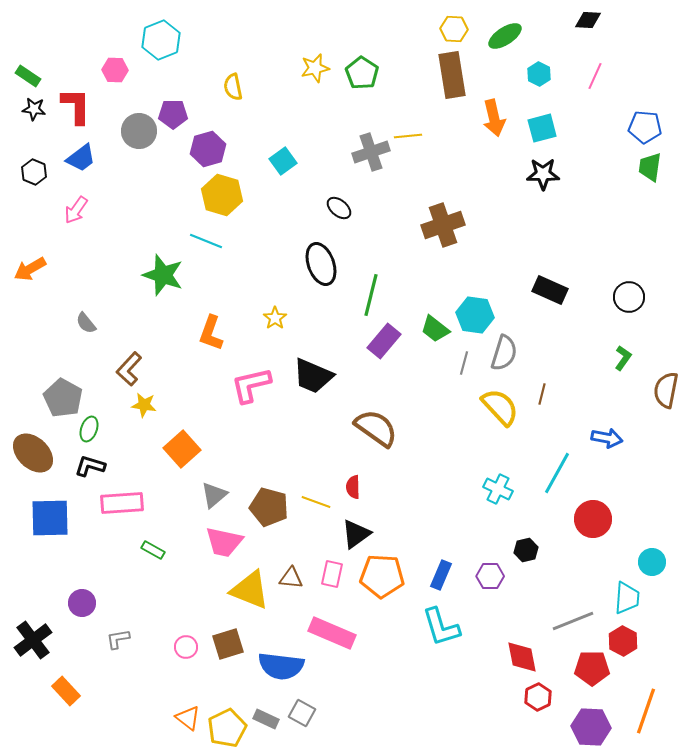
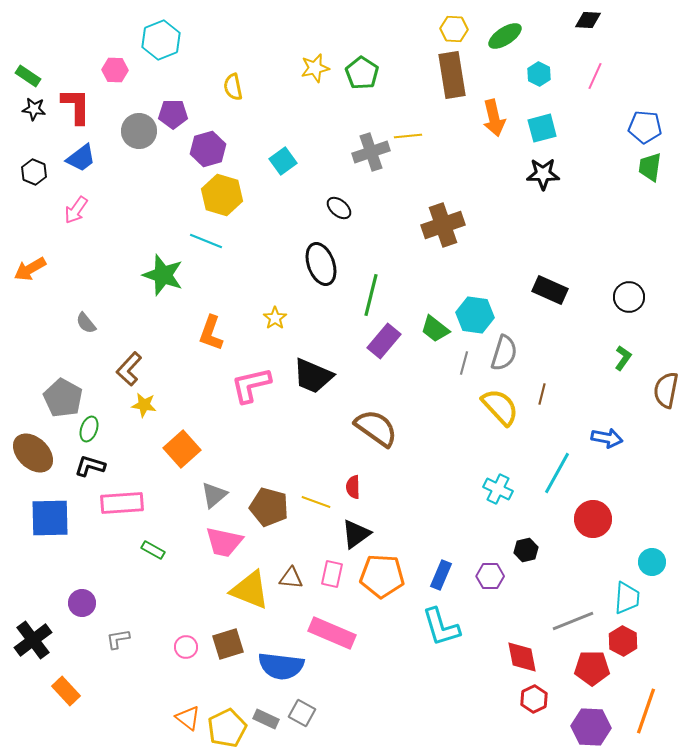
red hexagon at (538, 697): moved 4 px left, 2 px down
